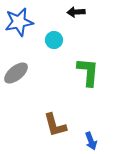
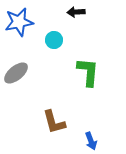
brown L-shape: moved 1 px left, 3 px up
